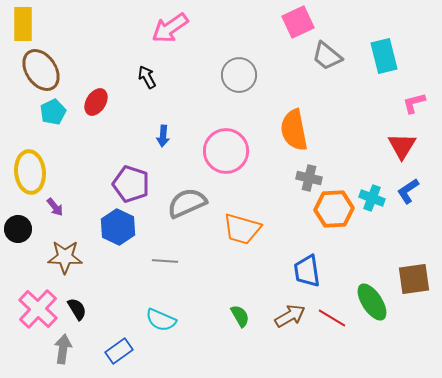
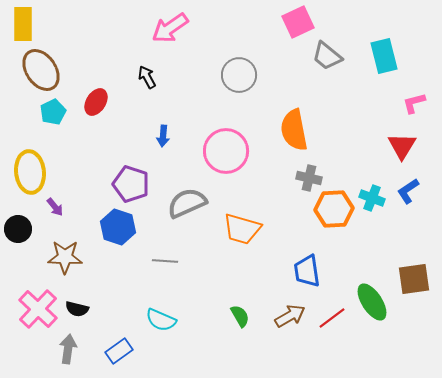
blue hexagon: rotated 8 degrees counterclockwise
black semicircle: rotated 135 degrees clockwise
red line: rotated 68 degrees counterclockwise
gray arrow: moved 5 px right
